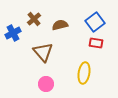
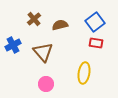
blue cross: moved 12 px down
